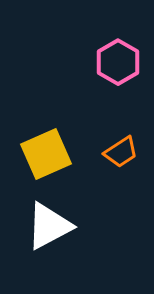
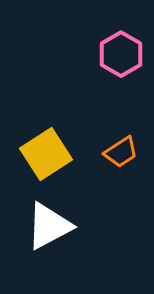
pink hexagon: moved 3 px right, 8 px up
yellow square: rotated 9 degrees counterclockwise
